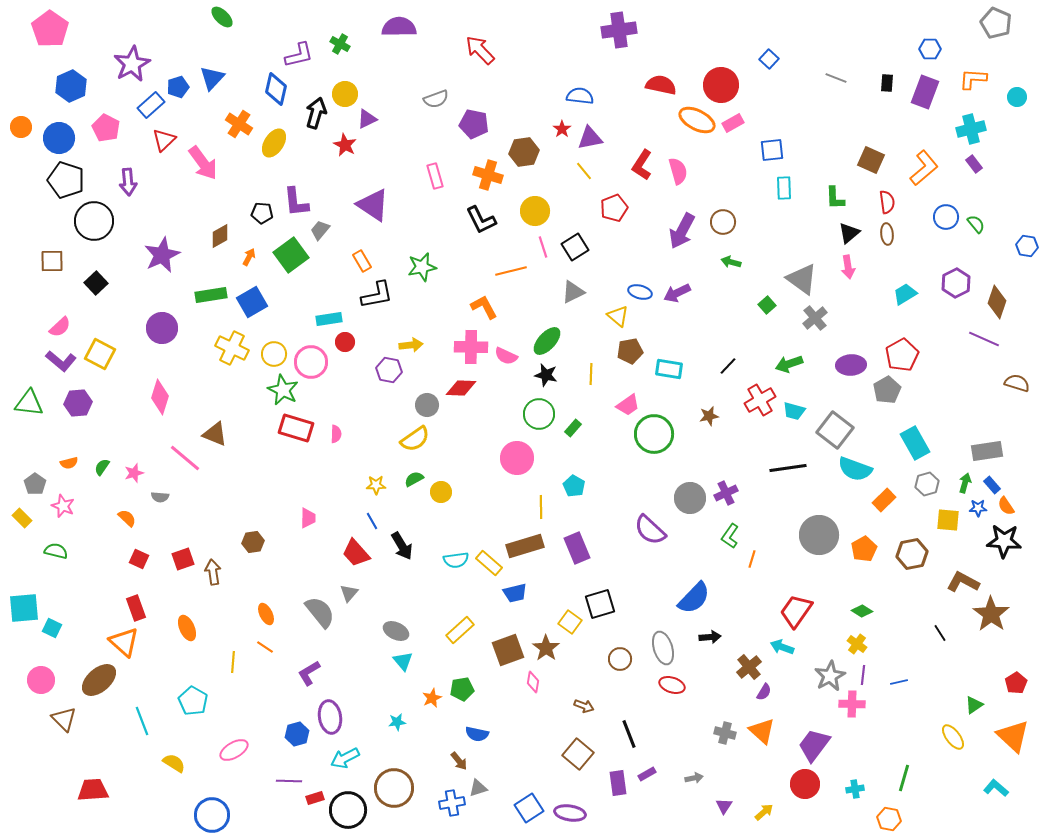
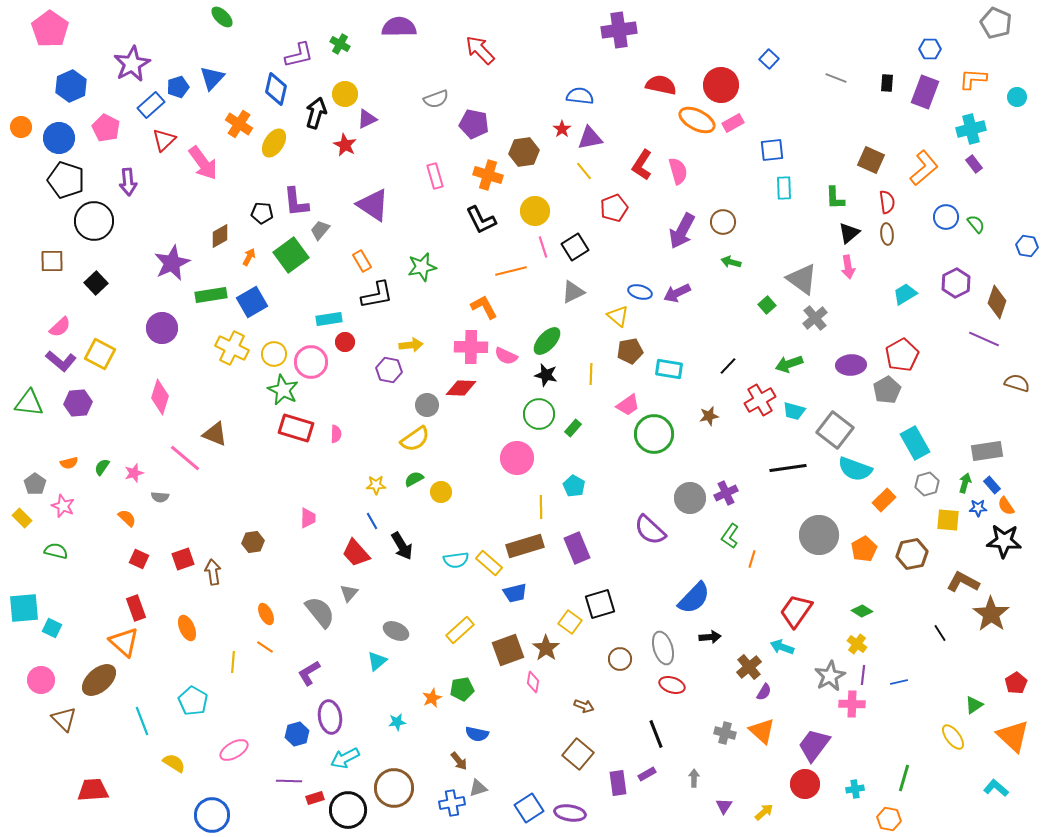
purple star at (162, 255): moved 10 px right, 8 px down
cyan triangle at (403, 661): moved 26 px left; rotated 30 degrees clockwise
black line at (629, 734): moved 27 px right
gray arrow at (694, 778): rotated 78 degrees counterclockwise
